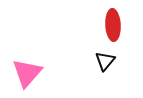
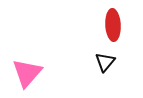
black triangle: moved 1 px down
